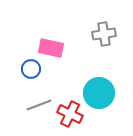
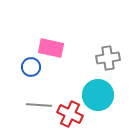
gray cross: moved 4 px right, 24 px down
blue circle: moved 2 px up
cyan circle: moved 1 px left, 2 px down
gray line: rotated 25 degrees clockwise
